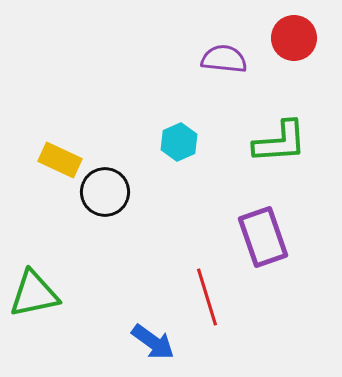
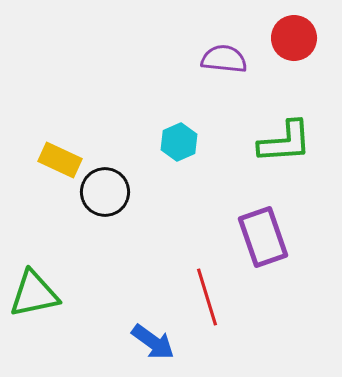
green L-shape: moved 5 px right
